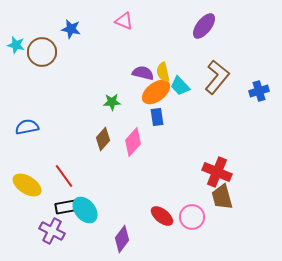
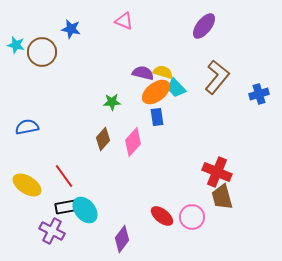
yellow semicircle: rotated 120 degrees clockwise
cyan trapezoid: moved 4 px left, 2 px down
blue cross: moved 3 px down
